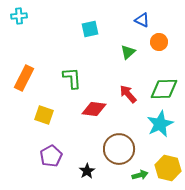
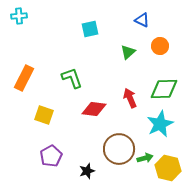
orange circle: moved 1 px right, 4 px down
green L-shape: rotated 15 degrees counterclockwise
red arrow: moved 2 px right, 4 px down; rotated 18 degrees clockwise
black star: rotated 14 degrees clockwise
green arrow: moved 5 px right, 17 px up
